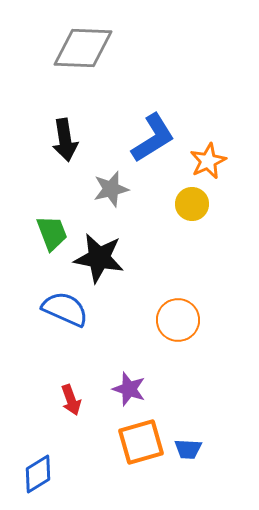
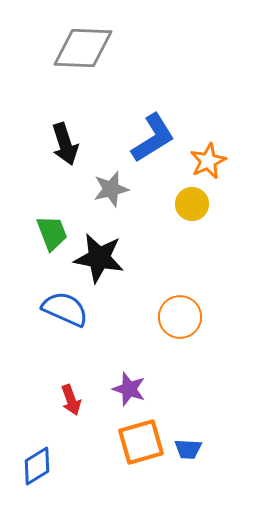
black arrow: moved 4 px down; rotated 9 degrees counterclockwise
orange circle: moved 2 px right, 3 px up
blue diamond: moved 1 px left, 8 px up
